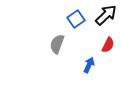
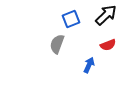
blue square: moved 5 px left; rotated 12 degrees clockwise
red semicircle: rotated 42 degrees clockwise
